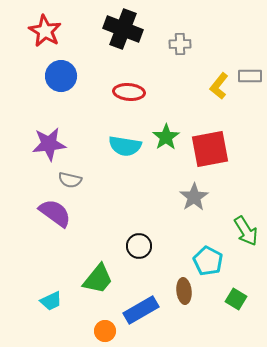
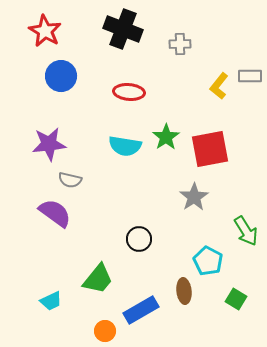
black circle: moved 7 px up
